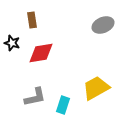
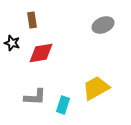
gray L-shape: rotated 15 degrees clockwise
